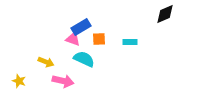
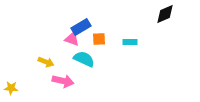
pink triangle: moved 1 px left
yellow star: moved 8 px left, 7 px down; rotated 16 degrees counterclockwise
